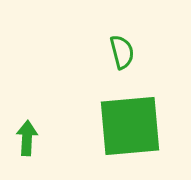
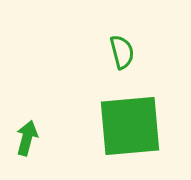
green arrow: rotated 12 degrees clockwise
